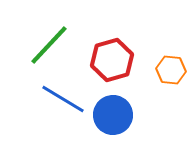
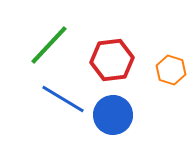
red hexagon: rotated 9 degrees clockwise
orange hexagon: rotated 12 degrees clockwise
